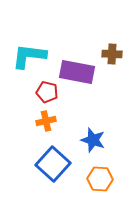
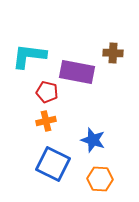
brown cross: moved 1 px right, 1 px up
blue square: rotated 16 degrees counterclockwise
